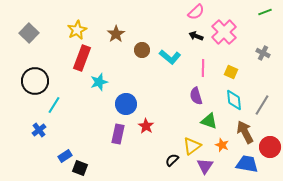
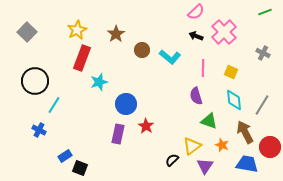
gray square: moved 2 px left, 1 px up
blue cross: rotated 24 degrees counterclockwise
